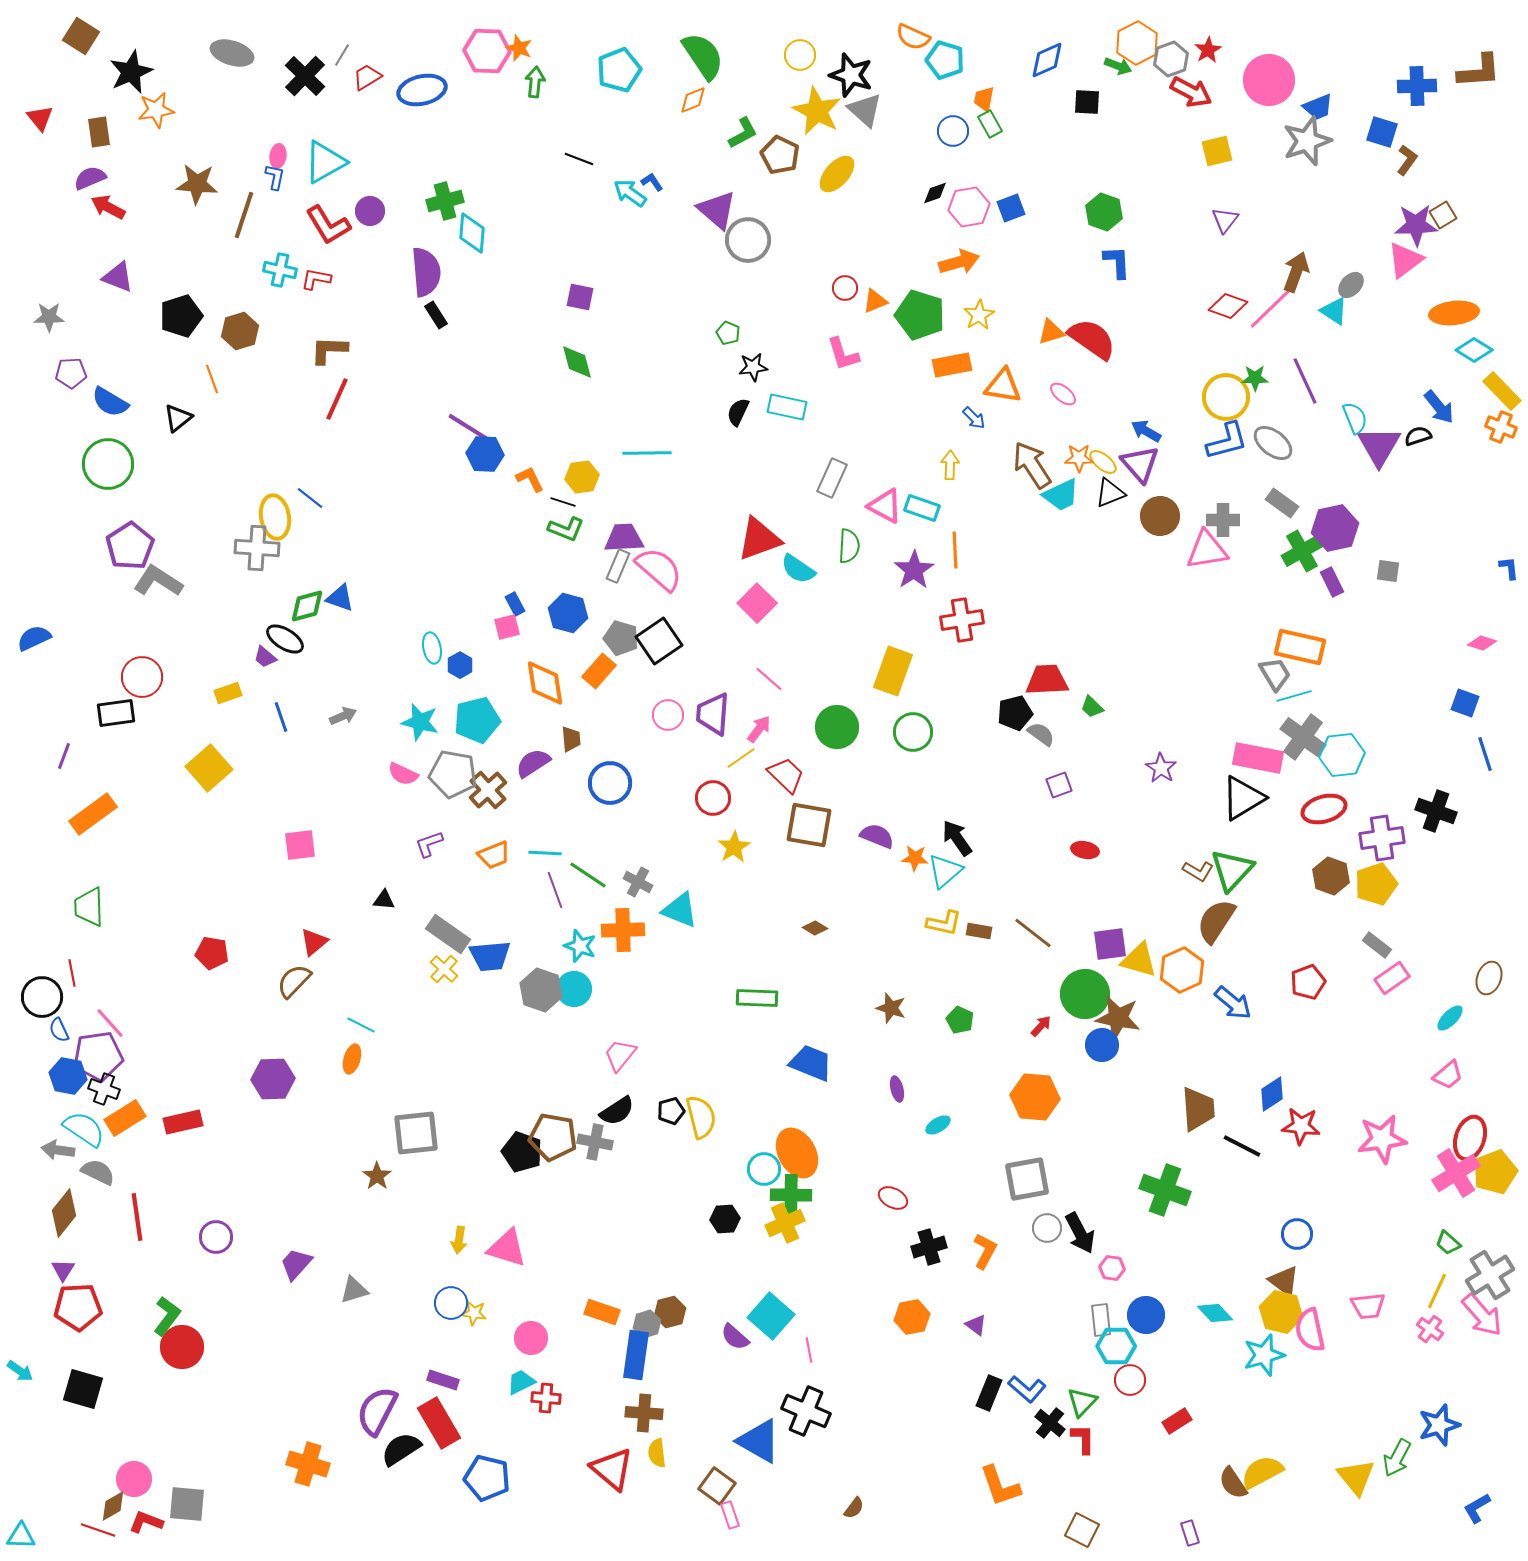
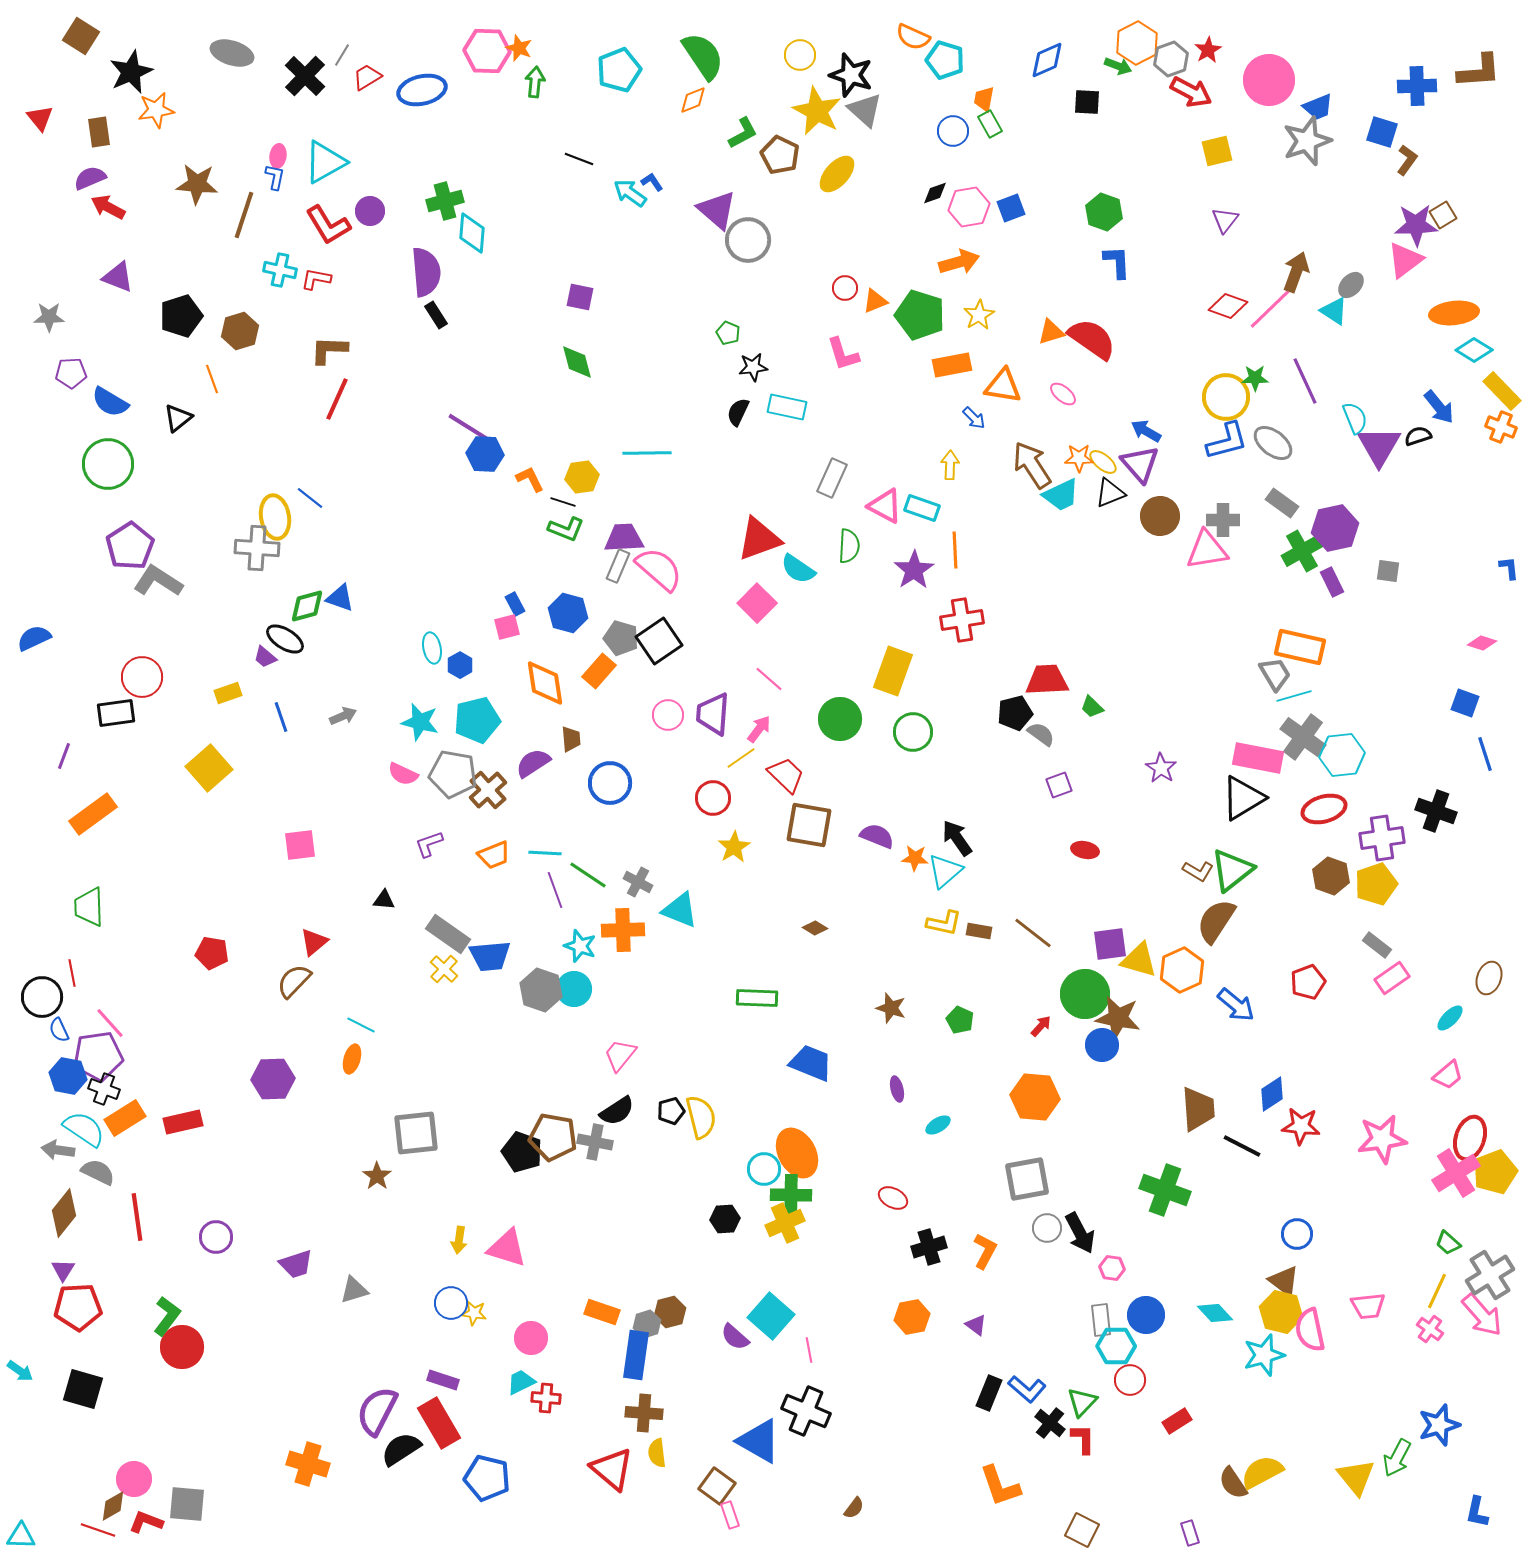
green circle at (837, 727): moved 3 px right, 8 px up
green triangle at (1232, 870): rotated 9 degrees clockwise
blue arrow at (1233, 1003): moved 3 px right, 2 px down
purple trapezoid at (296, 1264): rotated 150 degrees counterclockwise
blue L-shape at (1477, 1508): moved 4 px down; rotated 48 degrees counterclockwise
